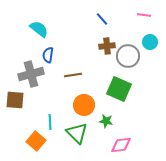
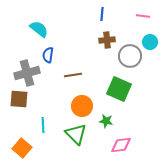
pink line: moved 1 px left, 1 px down
blue line: moved 5 px up; rotated 48 degrees clockwise
brown cross: moved 6 px up
gray circle: moved 2 px right
gray cross: moved 4 px left, 1 px up
brown square: moved 4 px right, 1 px up
orange circle: moved 2 px left, 1 px down
cyan line: moved 7 px left, 3 px down
green triangle: moved 1 px left, 1 px down
orange square: moved 14 px left, 7 px down
